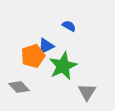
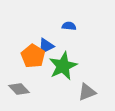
blue semicircle: rotated 24 degrees counterclockwise
orange pentagon: rotated 20 degrees counterclockwise
gray diamond: moved 2 px down
gray triangle: rotated 36 degrees clockwise
